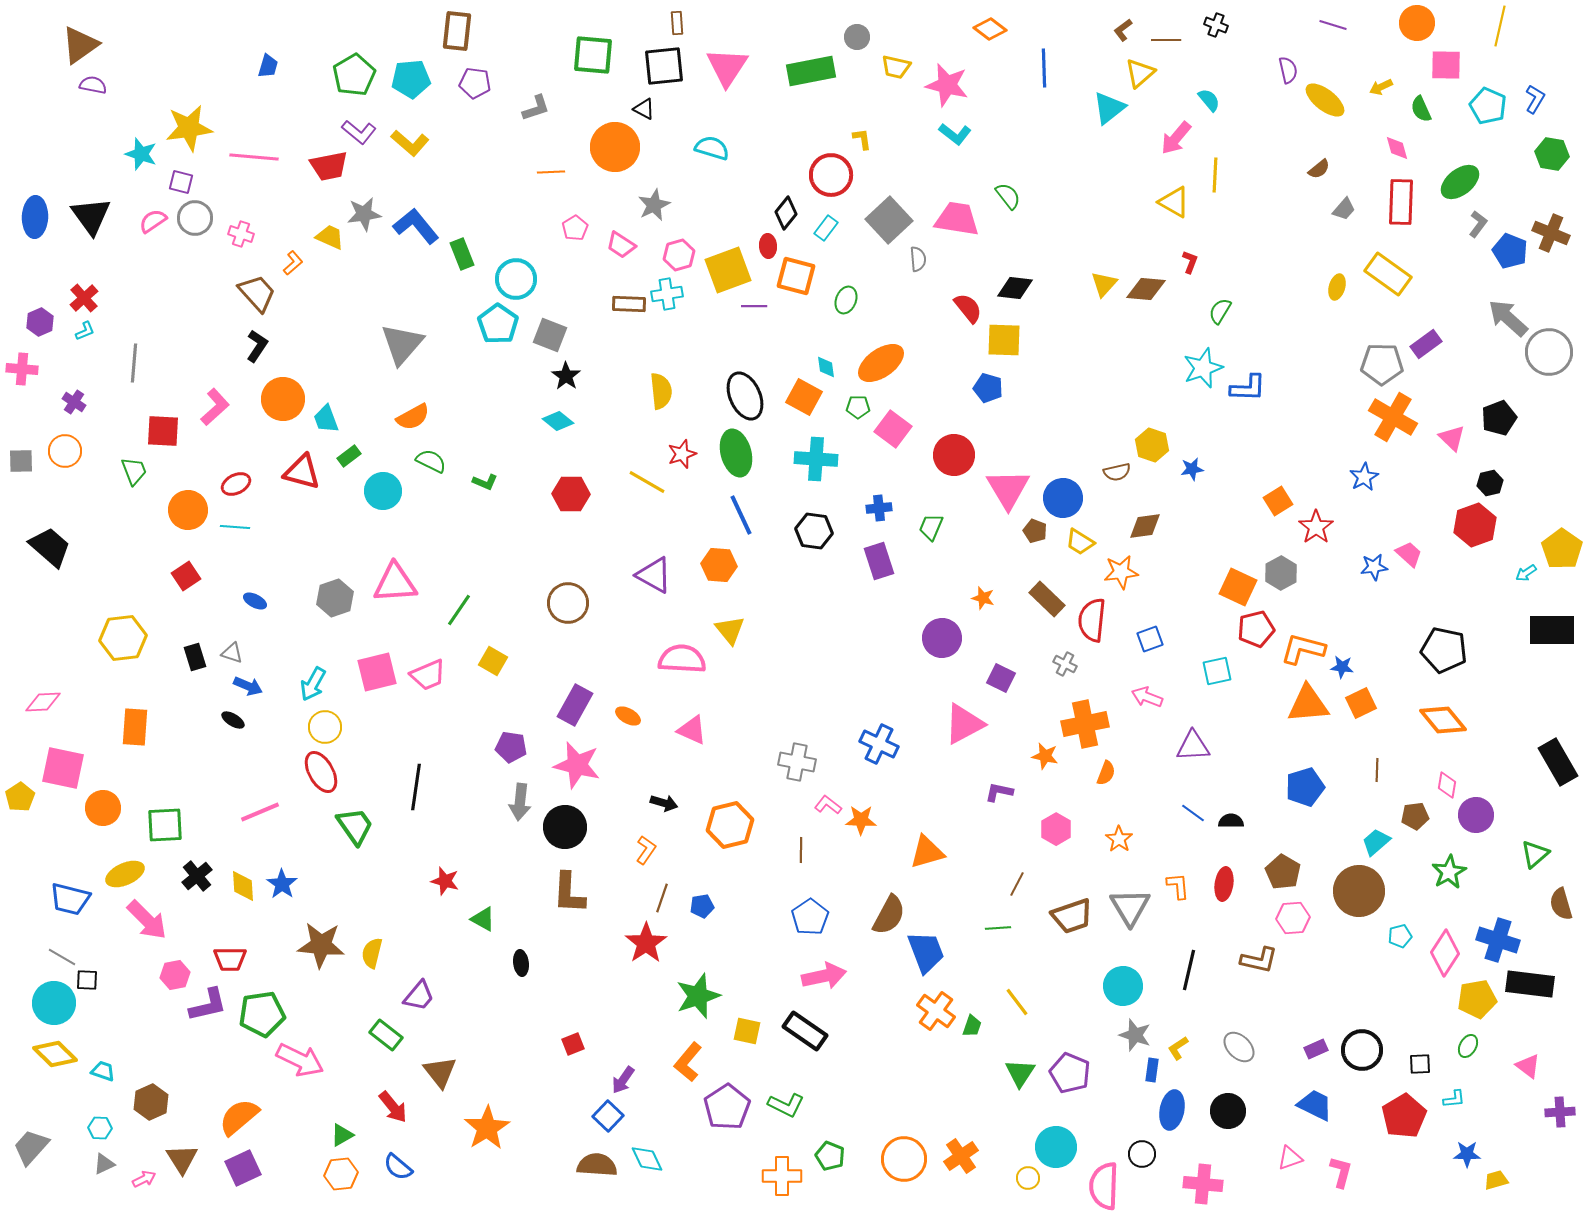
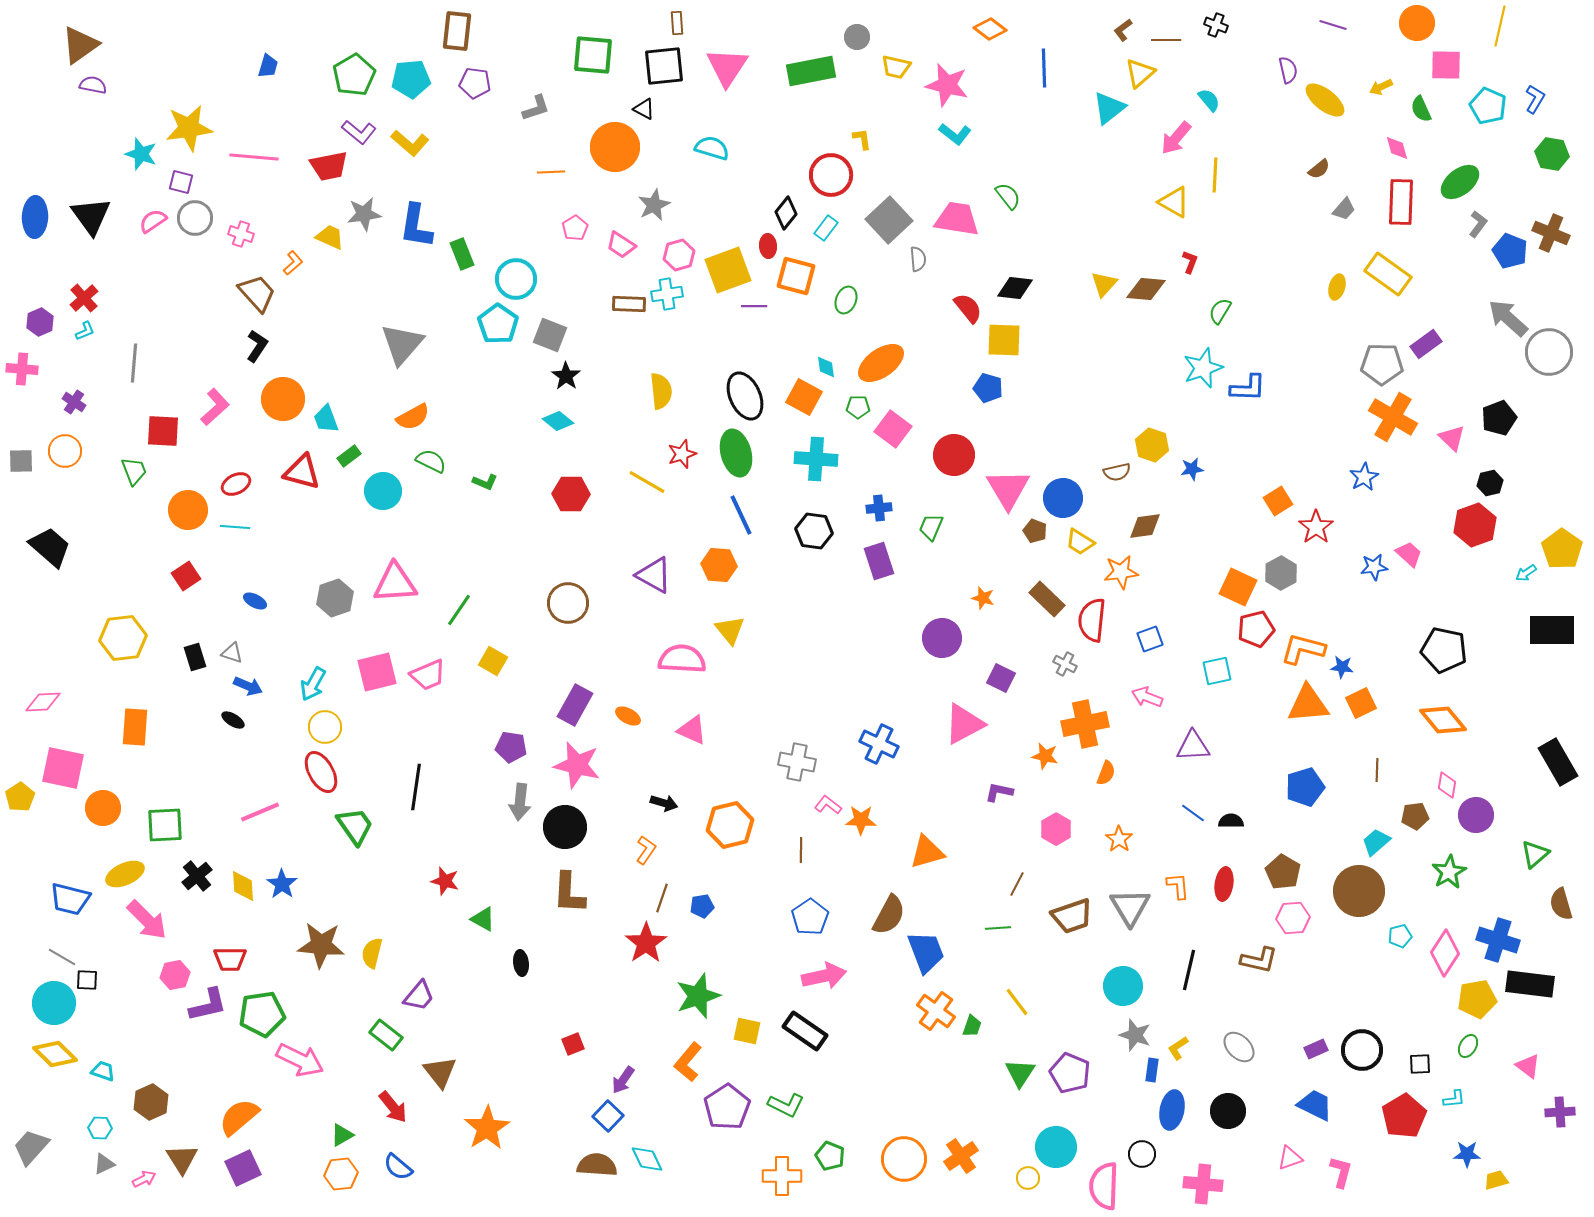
blue L-shape at (416, 226): rotated 132 degrees counterclockwise
